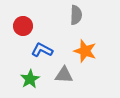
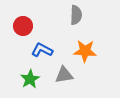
orange star: rotated 15 degrees counterclockwise
gray triangle: rotated 12 degrees counterclockwise
